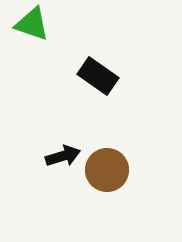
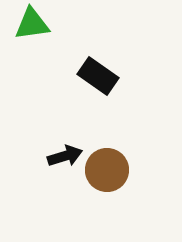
green triangle: rotated 27 degrees counterclockwise
black arrow: moved 2 px right
